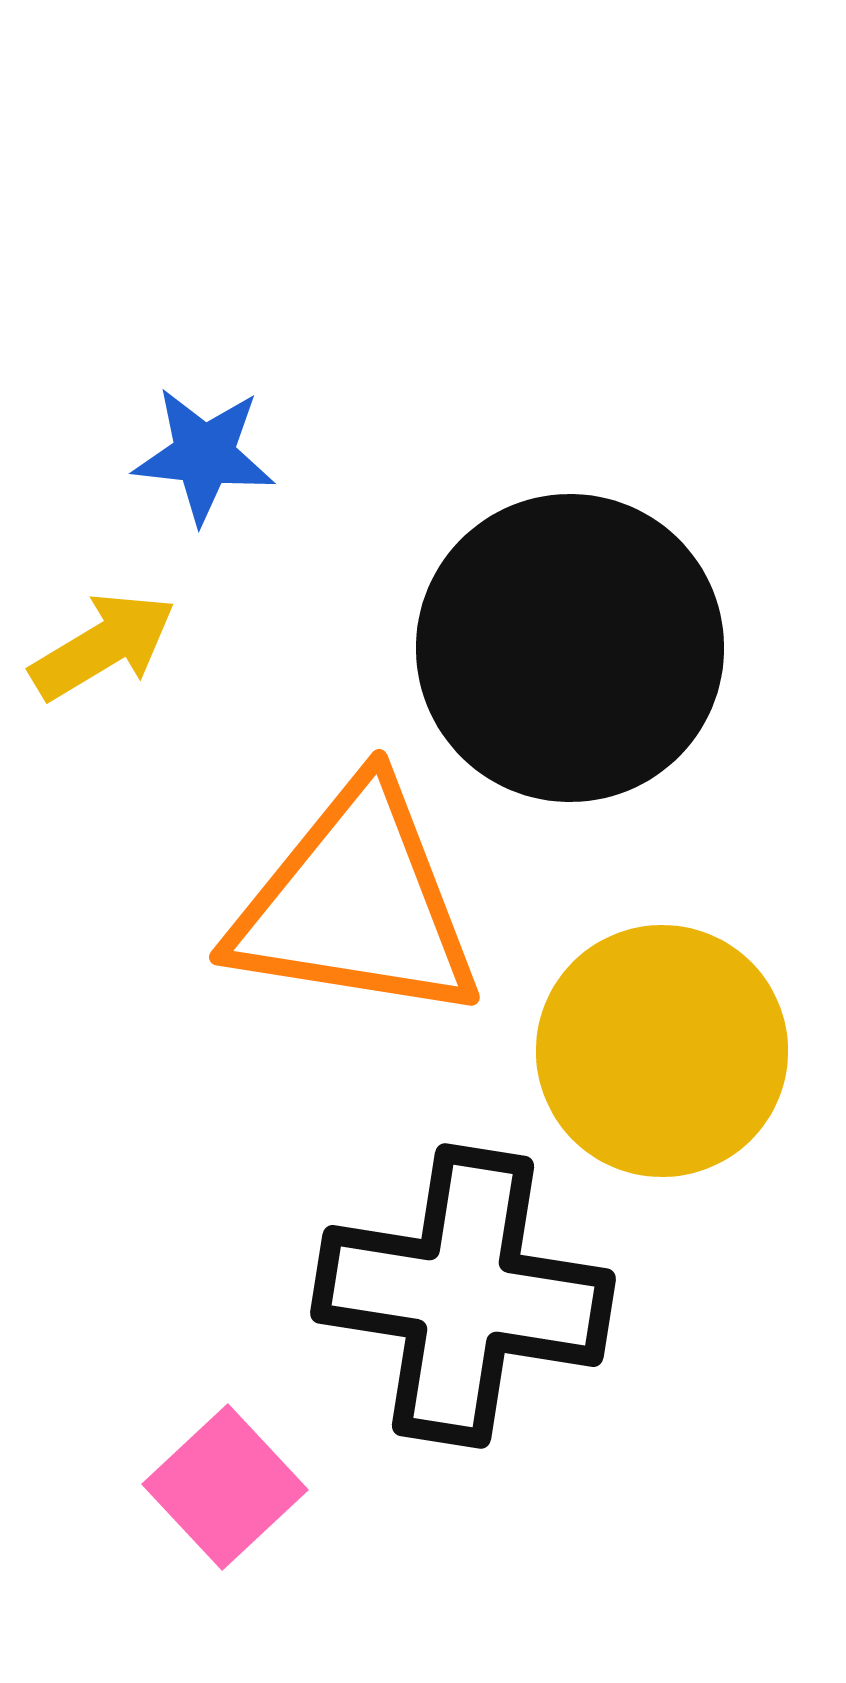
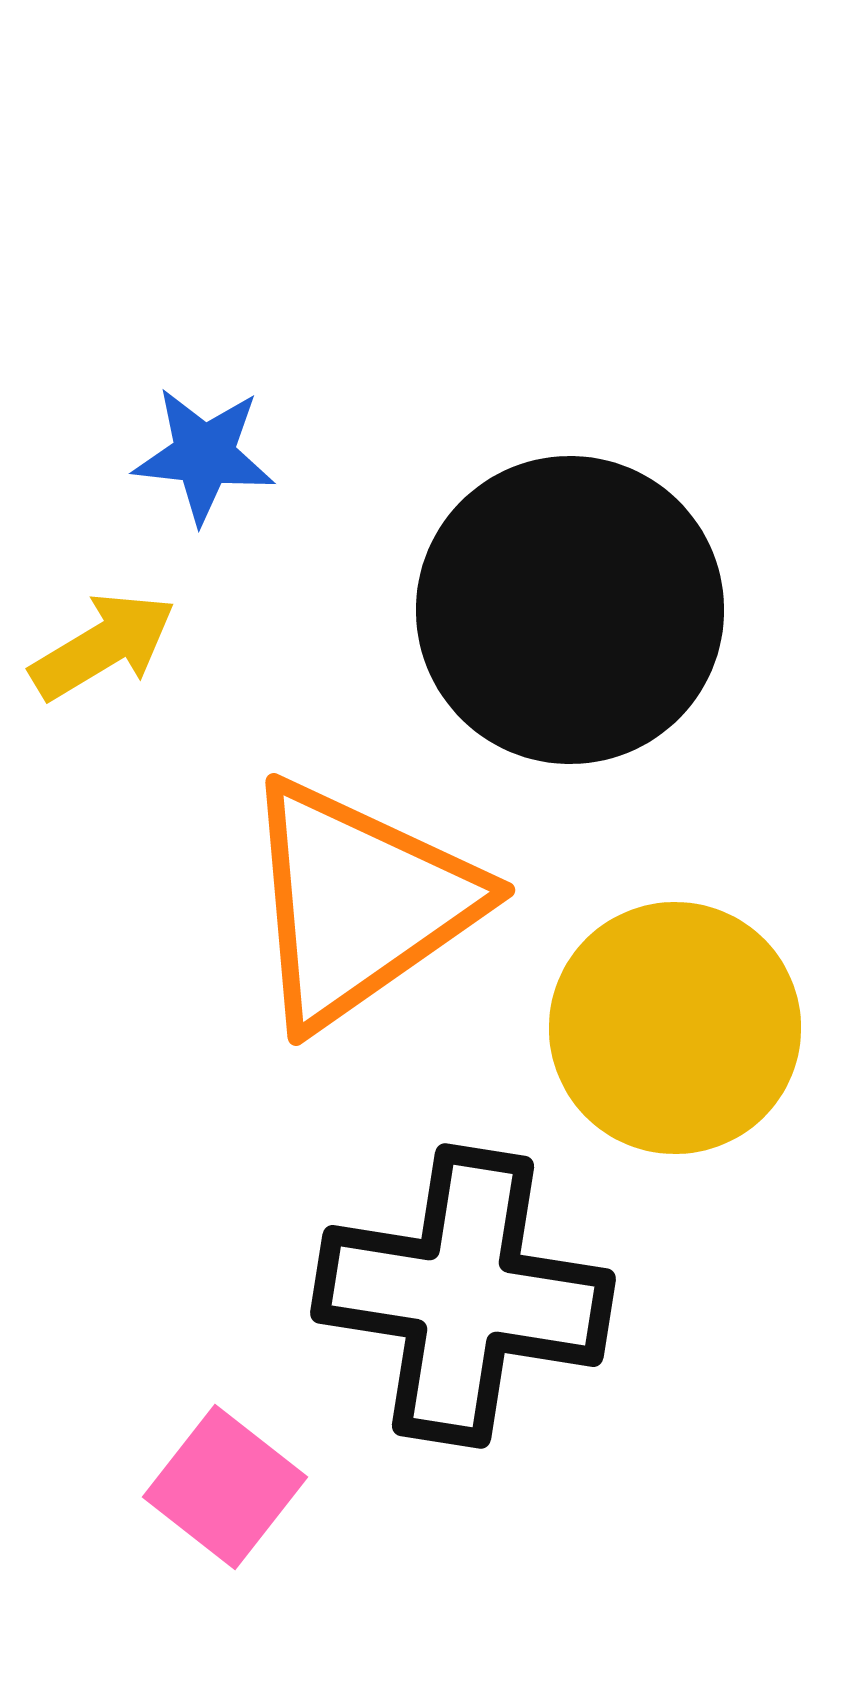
black circle: moved 38 px up
orange triangle: moved 3 px right, 1 px up; rotated 44 degrees counterclockwise
yellow circle: moved 13 px right, 23 px up
pink square: rotated 9 degrees counterclockwise
